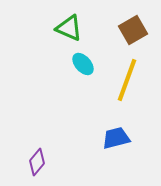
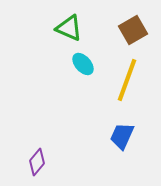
blue trapezoid: moved 6 px right, 2 px up; rotated 52 degrees counterclockwise
